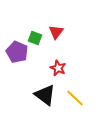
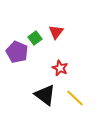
green square: rotated 32 degrees clockwise
red star: moved 2 px right
